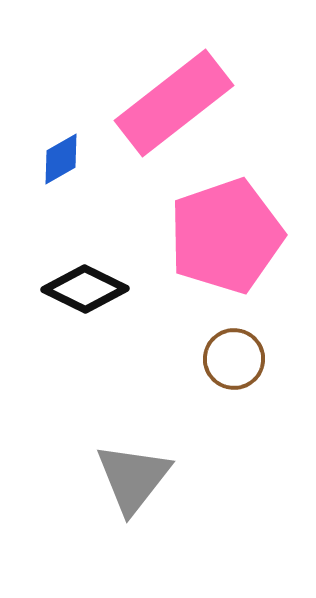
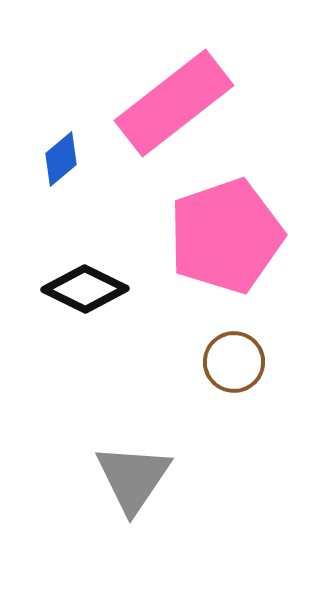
blue diamond: rotated 10 degrees counterclockwise
brown circle: moved 3 px down
gray triangle: rotated 4 degrees counterclockwise
